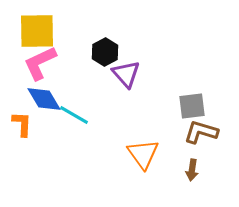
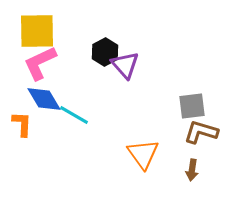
purple triangle: moved 1 px left, 9 px up
